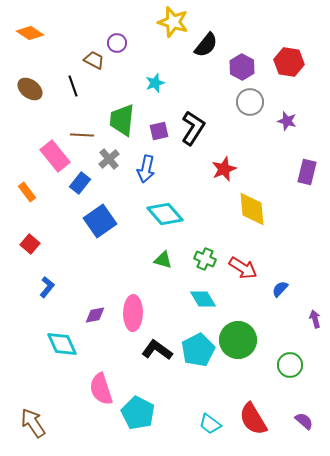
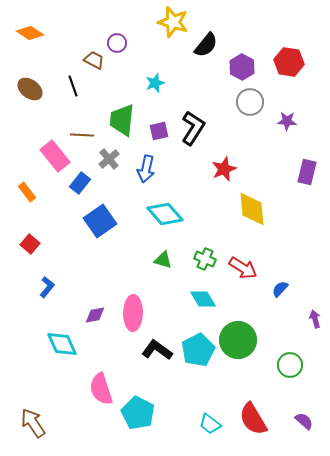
purple star at (287, 121): rotated 12 degrees counterclockwise
